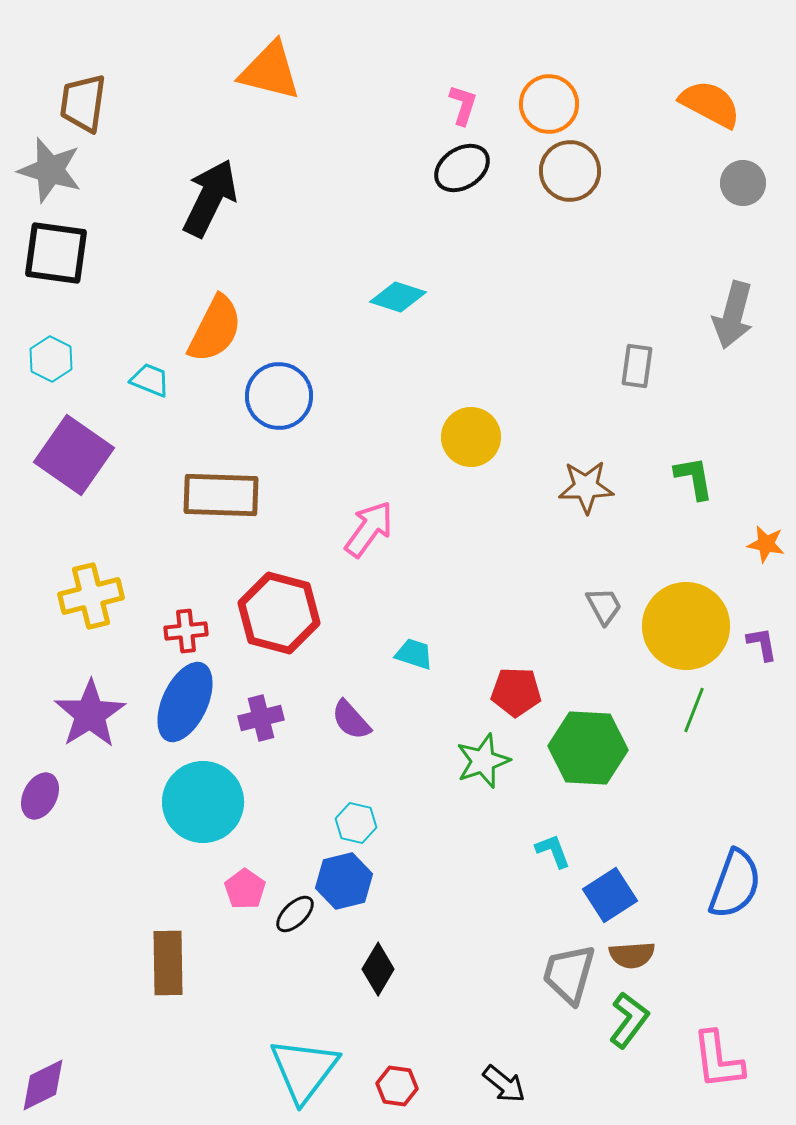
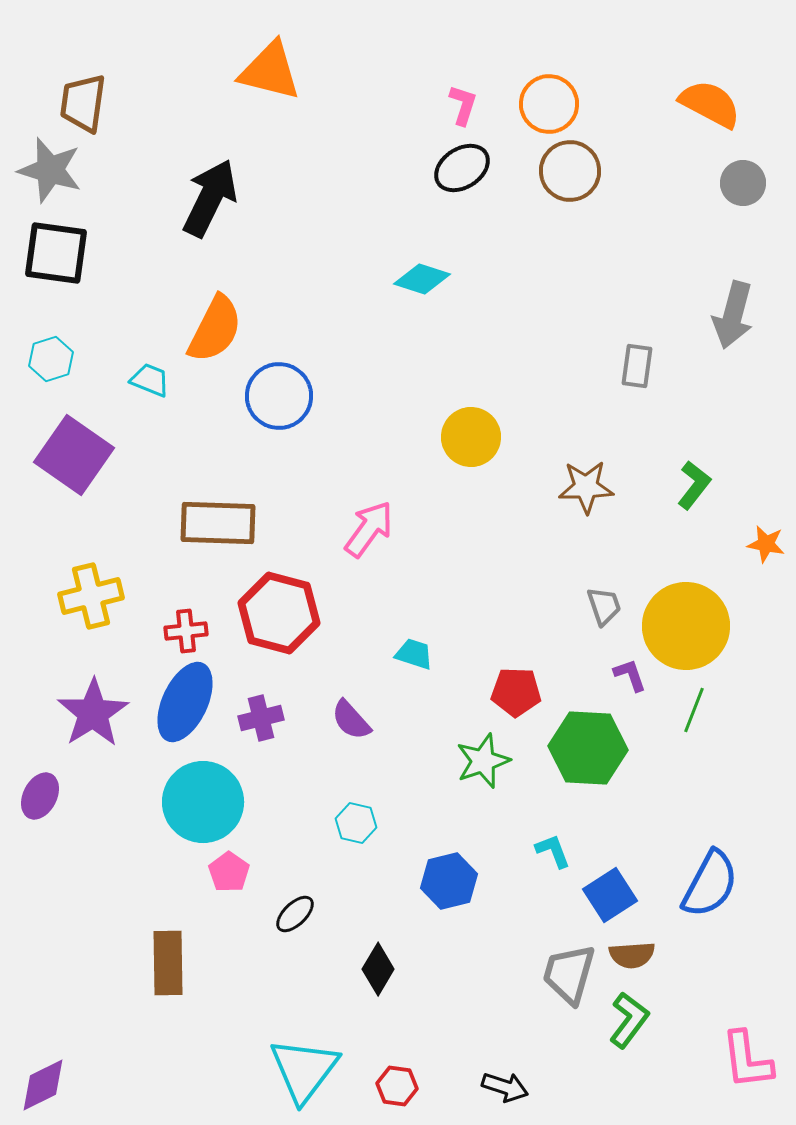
cyan diamond at (398, 297): moved 24 px right, 18 px up
cyan hexagon at (51, 359): rotated 15 degrees clockwise
green L-shape at (694, 478): moved 7 px down; rotated 48 degrees clockwise
brown rectangle at (221, 495): moved 3 px left, 28 px down
gray trapezoid at (604, 606): rotated 9 degrees clockwise
purple L-shape at (762, 644): moved 132 px left, 31 px down; rotated 9 degrees counterclockwise
purple star at (90, 714): moved 3 px right, 1 px up
blue hexagon at (344, 881): moved 105 px right
blue semicircle at (735, 884): moved 25 px left; rotated 8 degrees clockwise
pink pentagon at (245, 889): moved 16 px left, 17 px up
pink L-shape at (718, 1060): moved 29 px right
black arrow at (504, 1084): moved 1 px right, 3 px down; rotated 21 degrees counterclockwise
